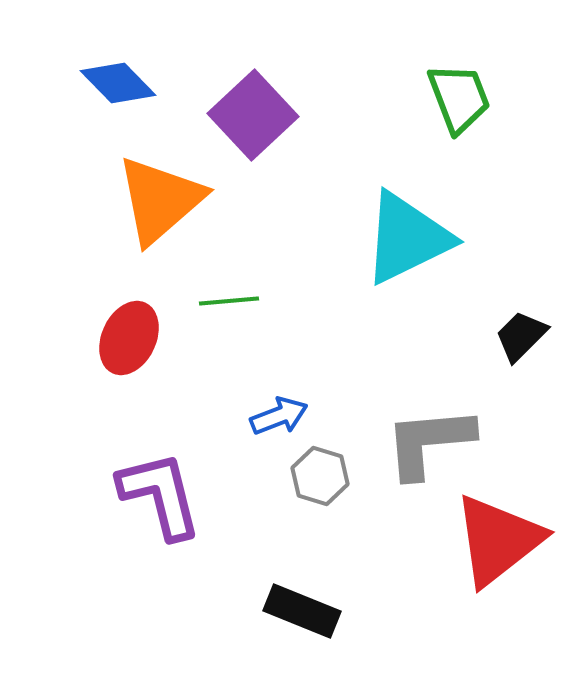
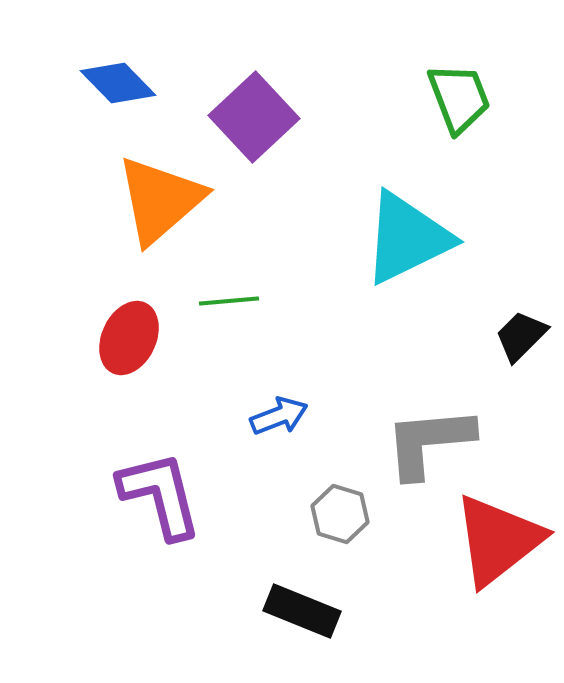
purple square: moved 1 px right, 2 px down
gray hexagon: moved 20 px right, 38 px down
